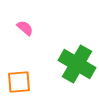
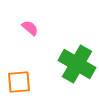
pink semicircle: moved 5 px right
